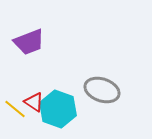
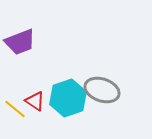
purple trapezoid: moved 9 px left
red triangle: moved 1 px right, 1 px up
cyan hexagon: moved 10 px right, 11 px up; rotated 21 degrees clockwise
